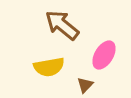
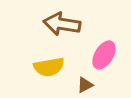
brown arrow: moved 1 px up; rotated 30 degrees counterclockwise
brown triangle: rotated 18 degrees clockwise
